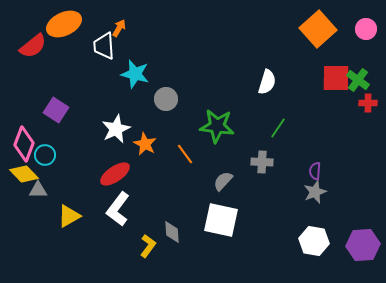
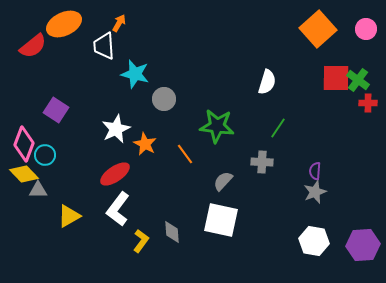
orange arrow: moved 5 px up
gray circle: moved 2 px left
yellow L-shape: moved 7 px left, 5 px up
